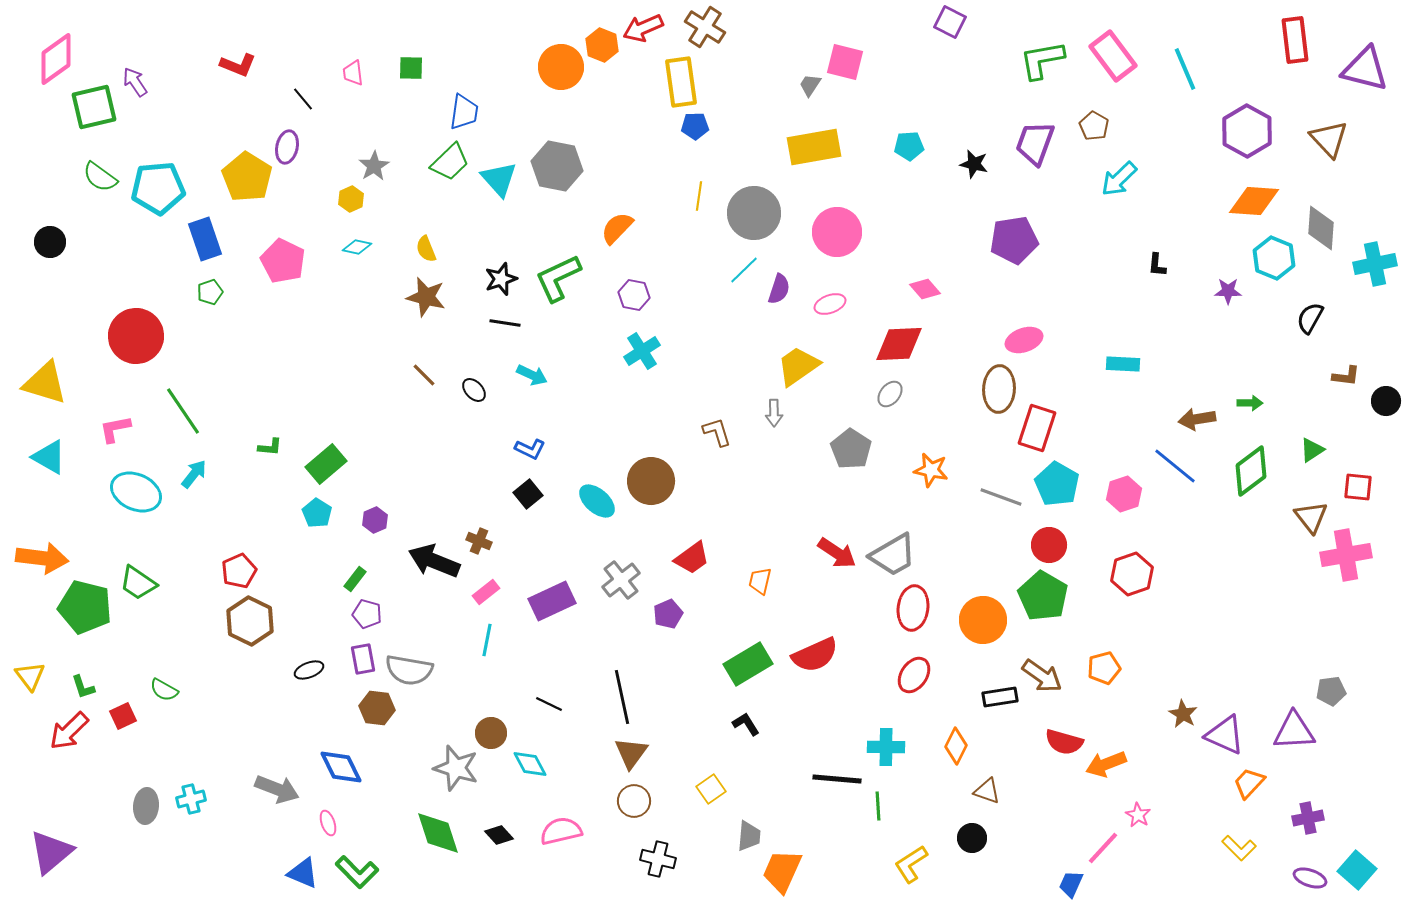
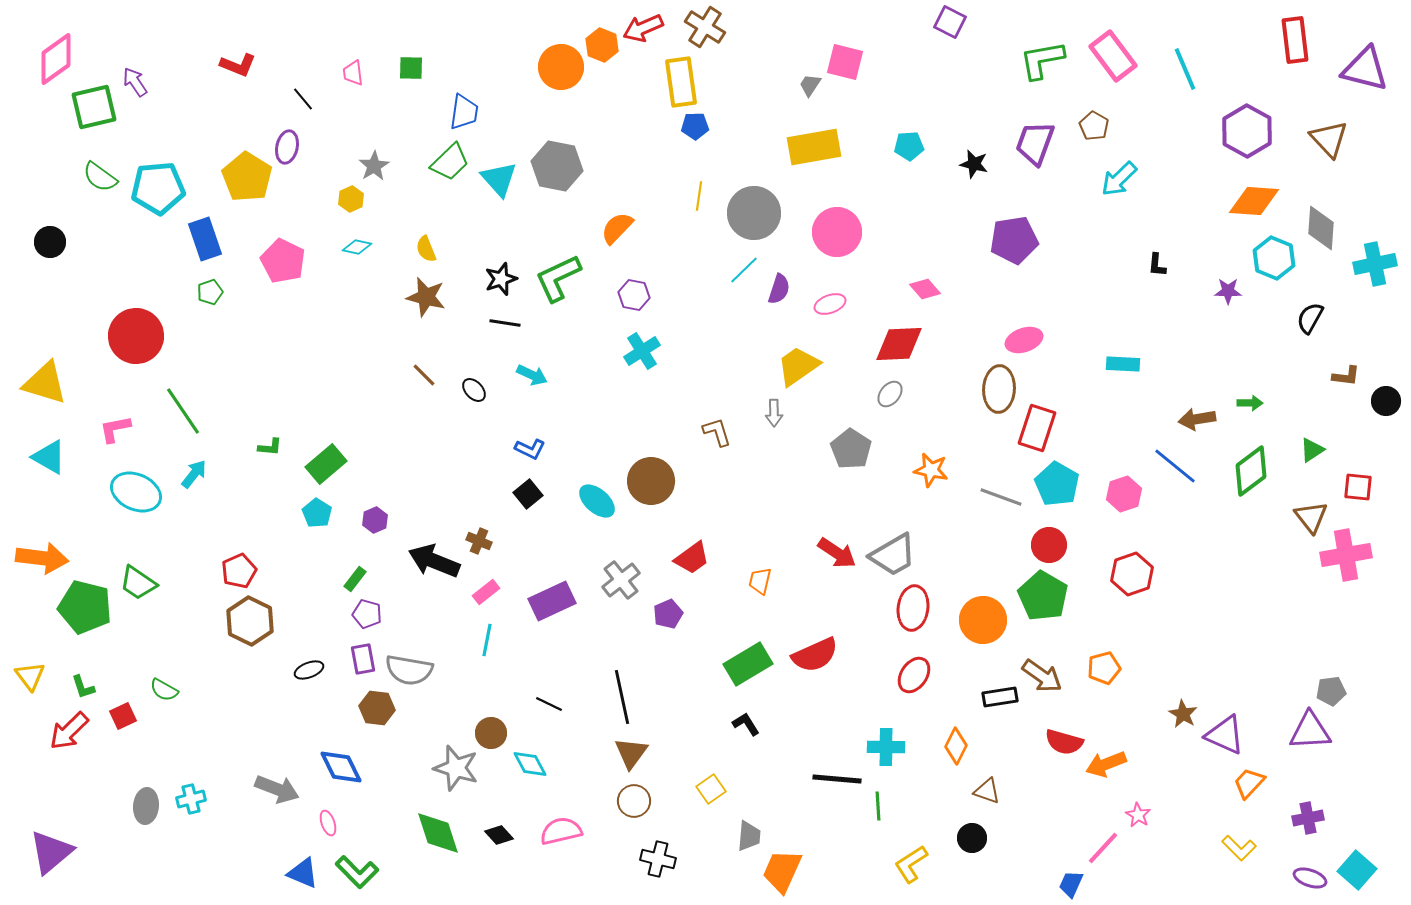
purple triangle at (1294, 731): moved 16 px right
